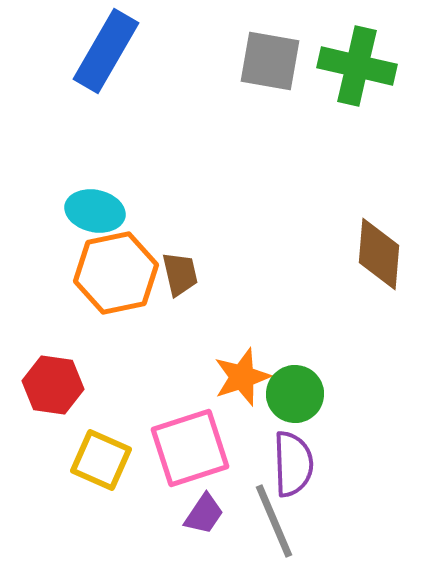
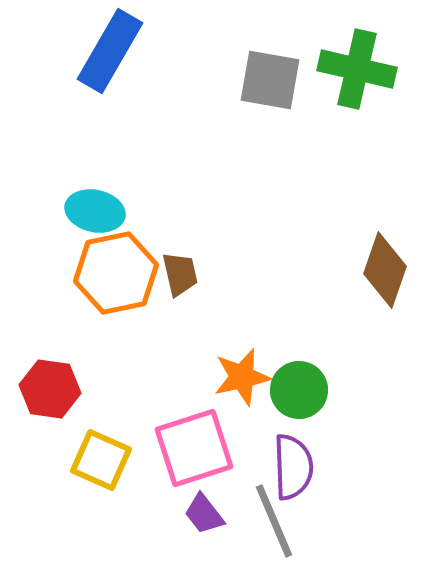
blue rectangle: moved 4 px right
gray square: moved 19 px down
green cross: moved 3 px down
brown diamond: moved 6 px right, 16 px down; rotated 14 degrees clockwise
orange star: rotated 6 degrees clockwise
red hexagon: moved 3 px left, 4 px down
green circle: moved 4 px right, 4 px up
pink square: moved 4 px right
purple semicircle: moved 3 px down
purple trapezoid: rotated 108 degrees clockwise
